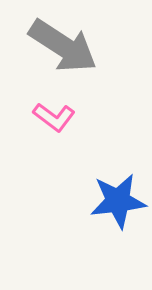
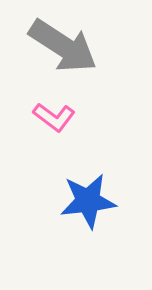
blue star: moved 30 px left
